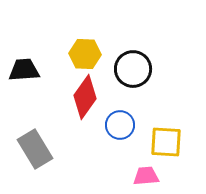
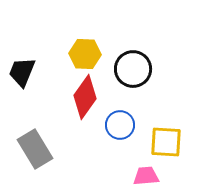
black trapezoid: moved 2 px left, 2 px down; rotated 64 degrees counterclockwise
